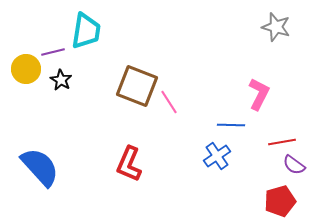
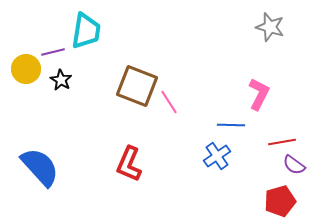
gray star: moved 6 px left
